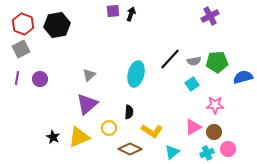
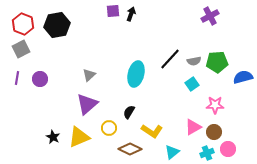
black semicircle: rotated 152 degrees counterclockwise
